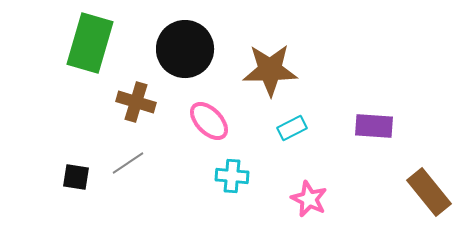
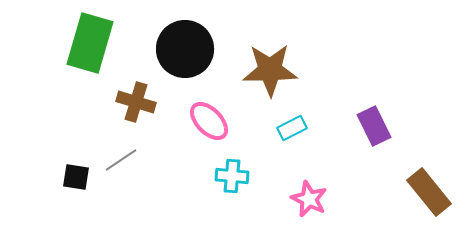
purple rectangle: rotated 60 degrees clockwise
gray line: moved 7 px left, 3 px up
